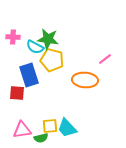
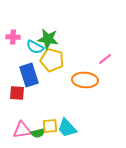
green semicircle: moved 3 px left, 5 px up
